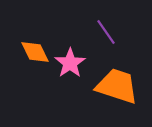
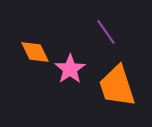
pink star: moved 6 px down
orange trapezoid: rotated 126 degrees counterclockwise
